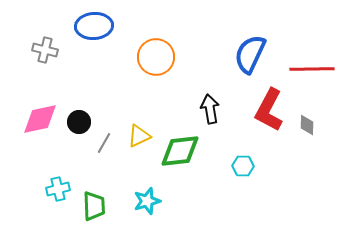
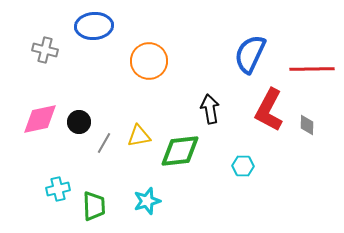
orange circle: moved 7 px left, 4 px down
yellow triangle: rotated 15 degrees clockwise
